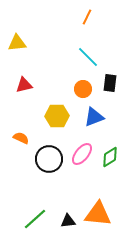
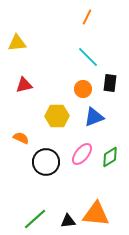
black circle: moved 3 px left, 3 px down
orange triangle: moved 2 px left
